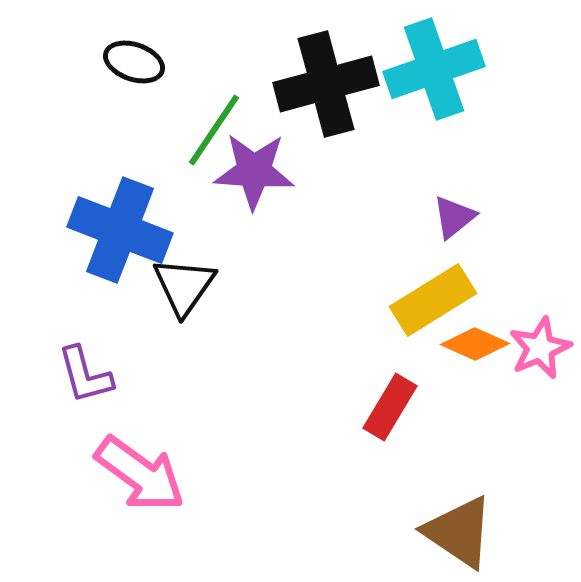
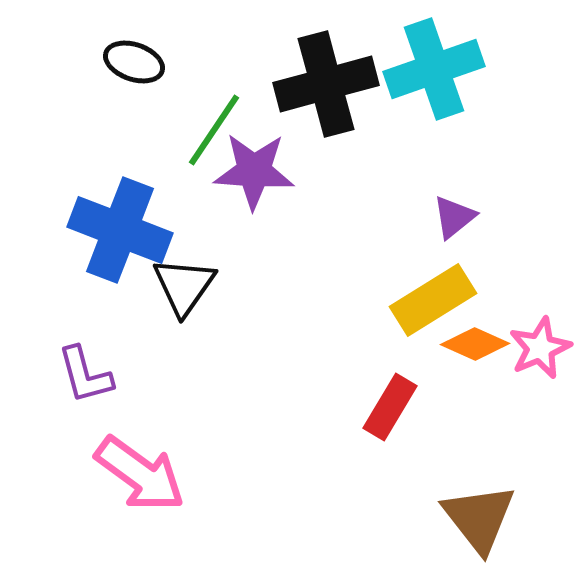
brown triangle: moved 20 px right, 14 px up; rotated 18 degrees clockwise
